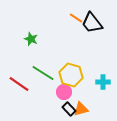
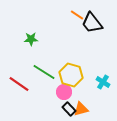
orange line: moved 1 px right, 3 px up
green star: rotated 24 degrees counterclockwise
green line: moved 1 px right, 1 px up
cyan cross: rotated 32 degrees clockwise
